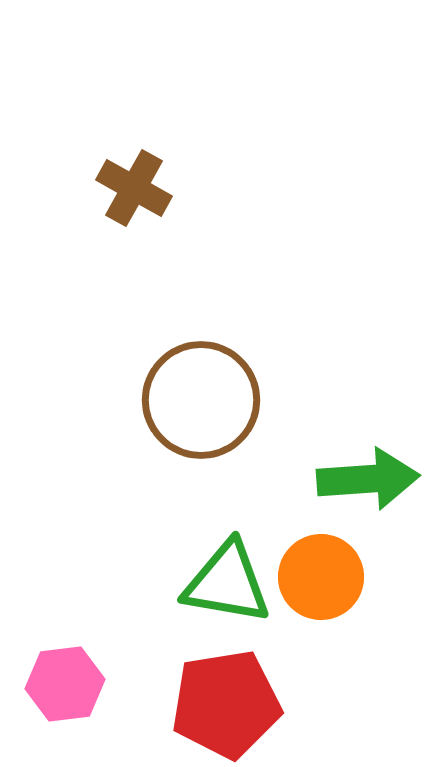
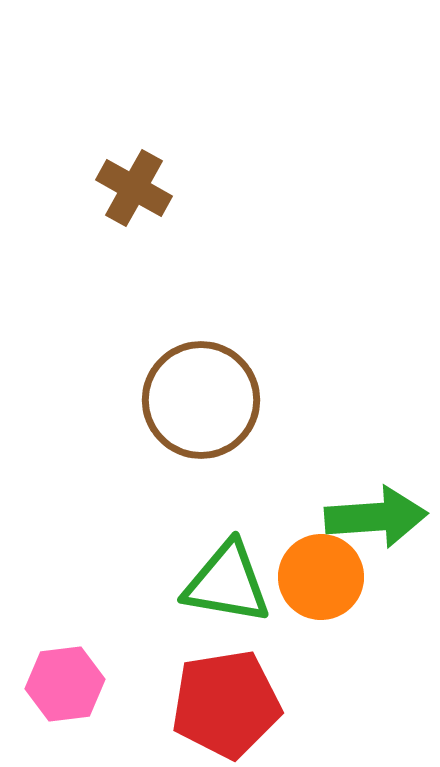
green arrow: moved 8 px right, 38 px down
